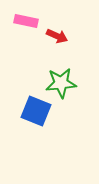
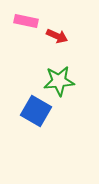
green star: moved 2 px left, 2 px up
blue square: rotated 8 degrees clockwise
